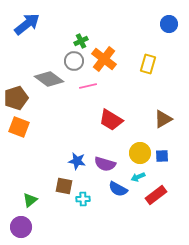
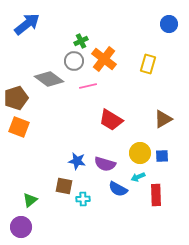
red rectangle: rotated 55 degrees counterclockwise
